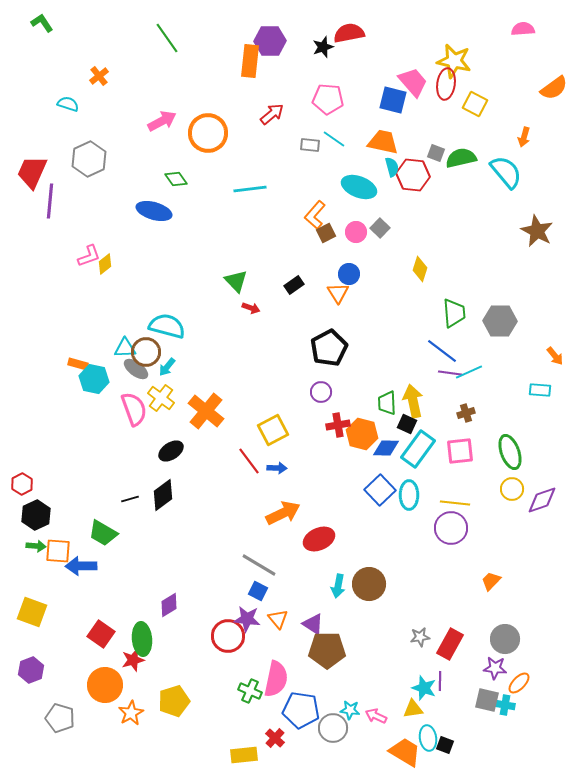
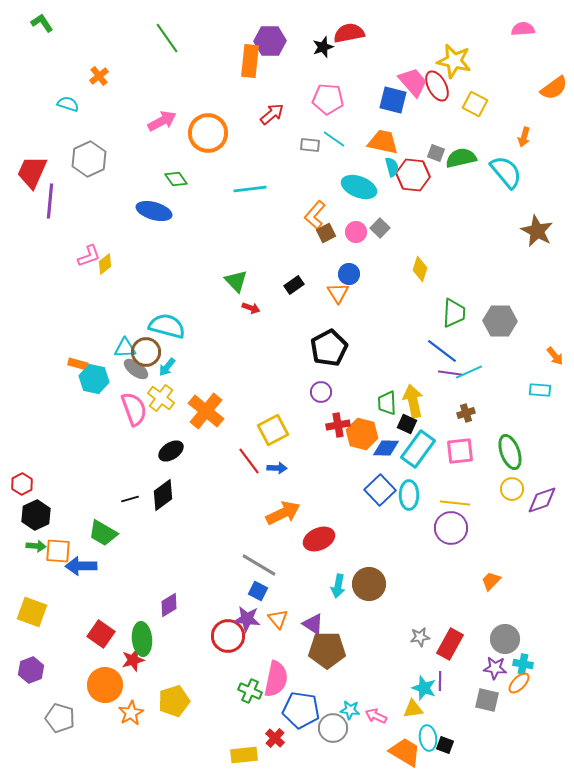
red ellipse at (446, 84): moved 9 px left, 2 px down; rotated 36 degrees counterclockwise
green trapezoid at (454, 313): rotated 8 degrees clockwise
cyan cross at (505, 705): moved 18 px right, 41 px up
